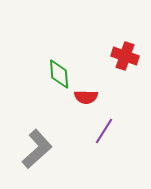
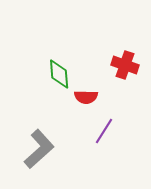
red cross: moved 9 px down
gray L-shape: moved 2 px right
